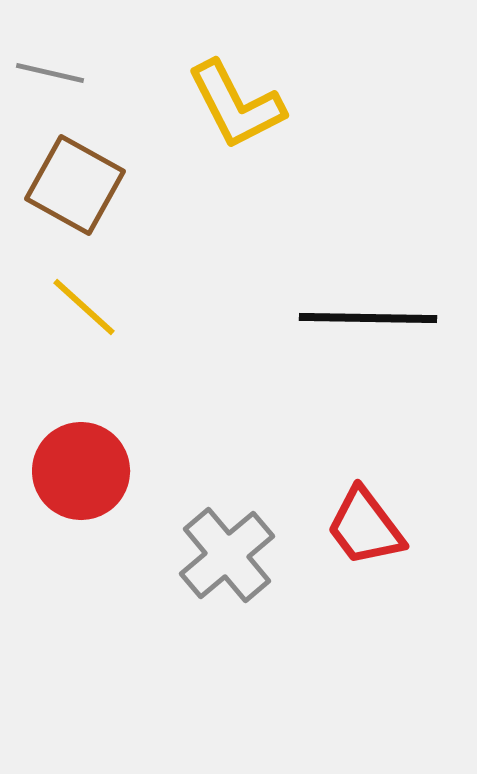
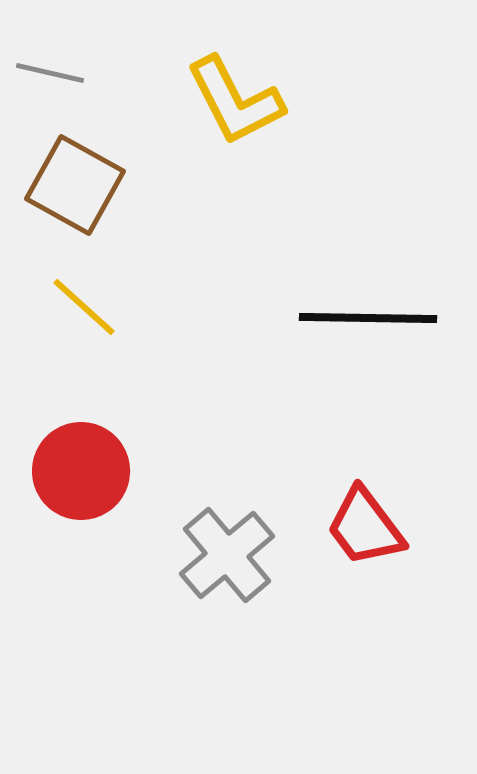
yellow L-shape: moved 1 px left, 4 px up
